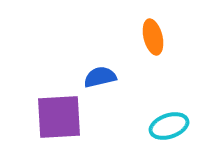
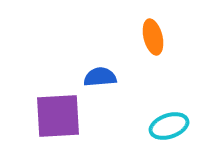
blue semicircle: rotated 8 degrees clockwise
purple square: moved 1 px left, 1 px up
